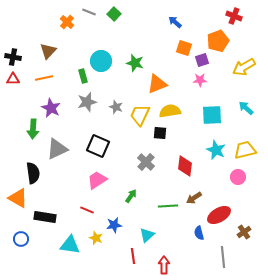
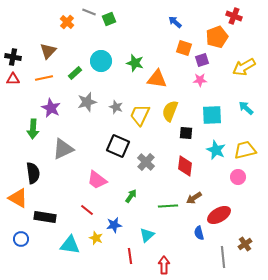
green square at (114, 14): moved 5 px left, 5 px down; rotated 24 degrees clockwise
orange pentagon at (218, 41): moved 1 px left, 4 px up
green rectangle at (83, 76): moved 8 px left, 3 px up; rotated 64 degrees clockwise
orange triangle at (157, 84): moved 5 px up; rotated 30 degrees clockwise
yellow semicircle at (170, 111): rotated 60 degrees counterclockwise
black square at (160, 133): moved 26 px right
black square at (98, 146): moved 20 px right
gray triangle at (57, 149): moved 6 px right
pink trapezoid at (97, 180): rotated 110 degrees counterclockwise
red line at (87, 210): rotated 16 degrees clockwise
brown cross at (244, 232): moved 1 px right, 12 px down
red line at (133, 256): moved 3 px left
